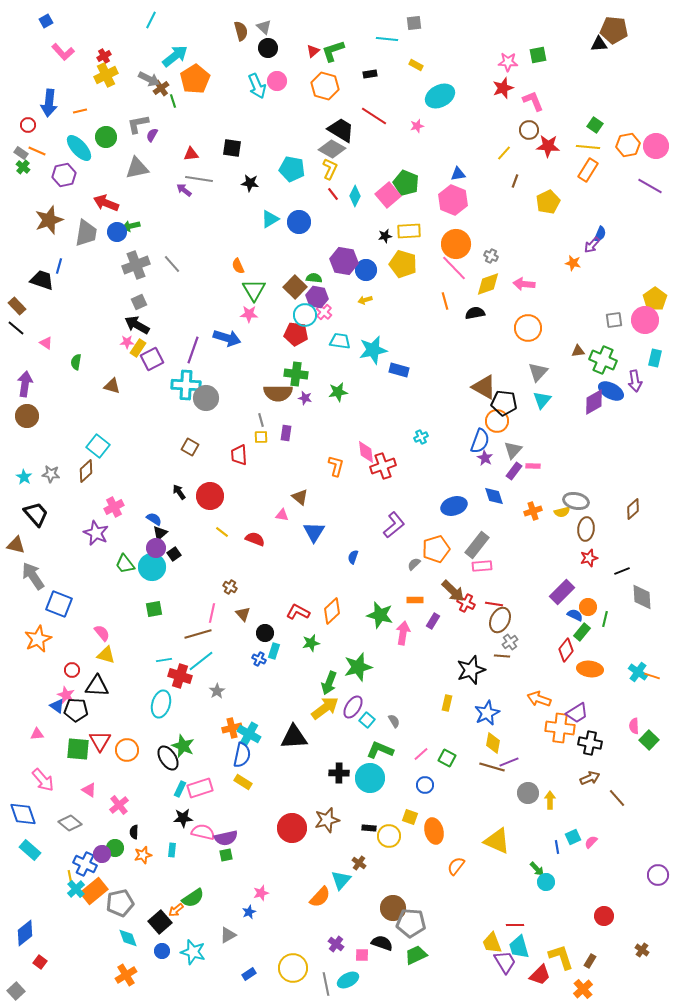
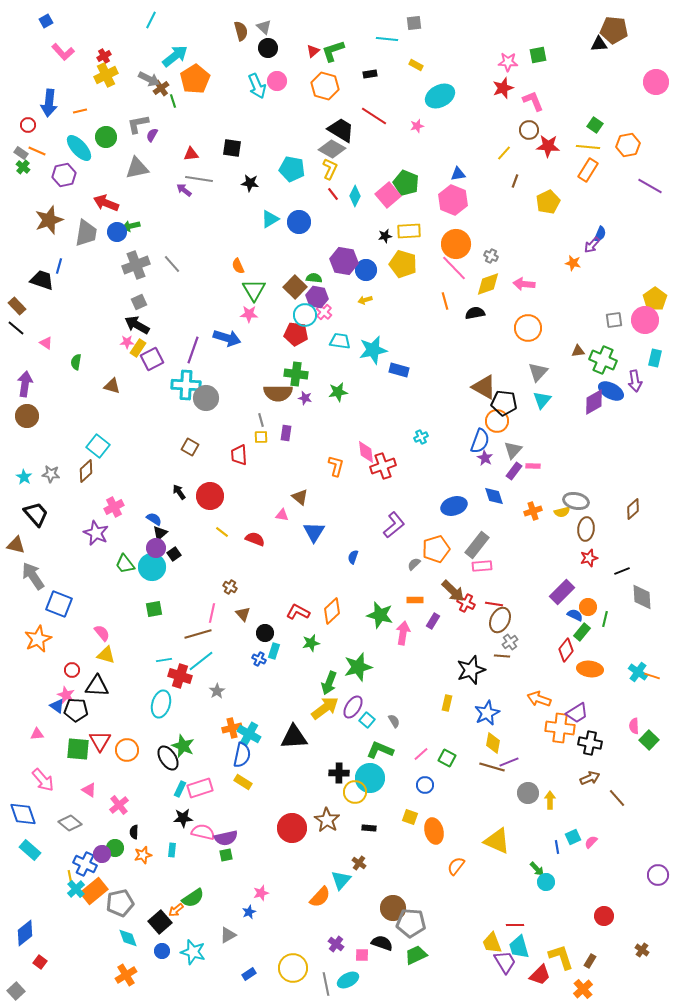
pink circle at (656, 146): moved 64 px up
brown star at (327, 820): rotated 25 degrees counterclockwise
yellow circle at (389, 836): moved 34 px left, 44 px up
